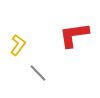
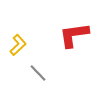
yellow L-shape: rotated 10 degrees clockwise
